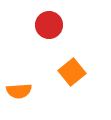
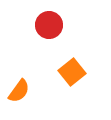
orange semicircle: rotated 50 degrees counterclockwise
